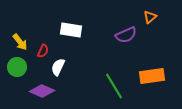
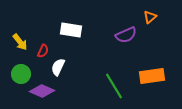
green circle: moved 4 px right, 7 px down
